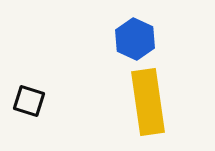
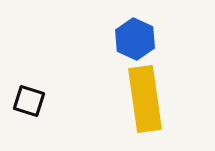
yellow rectangle: moved 3 px left, 3 px up
